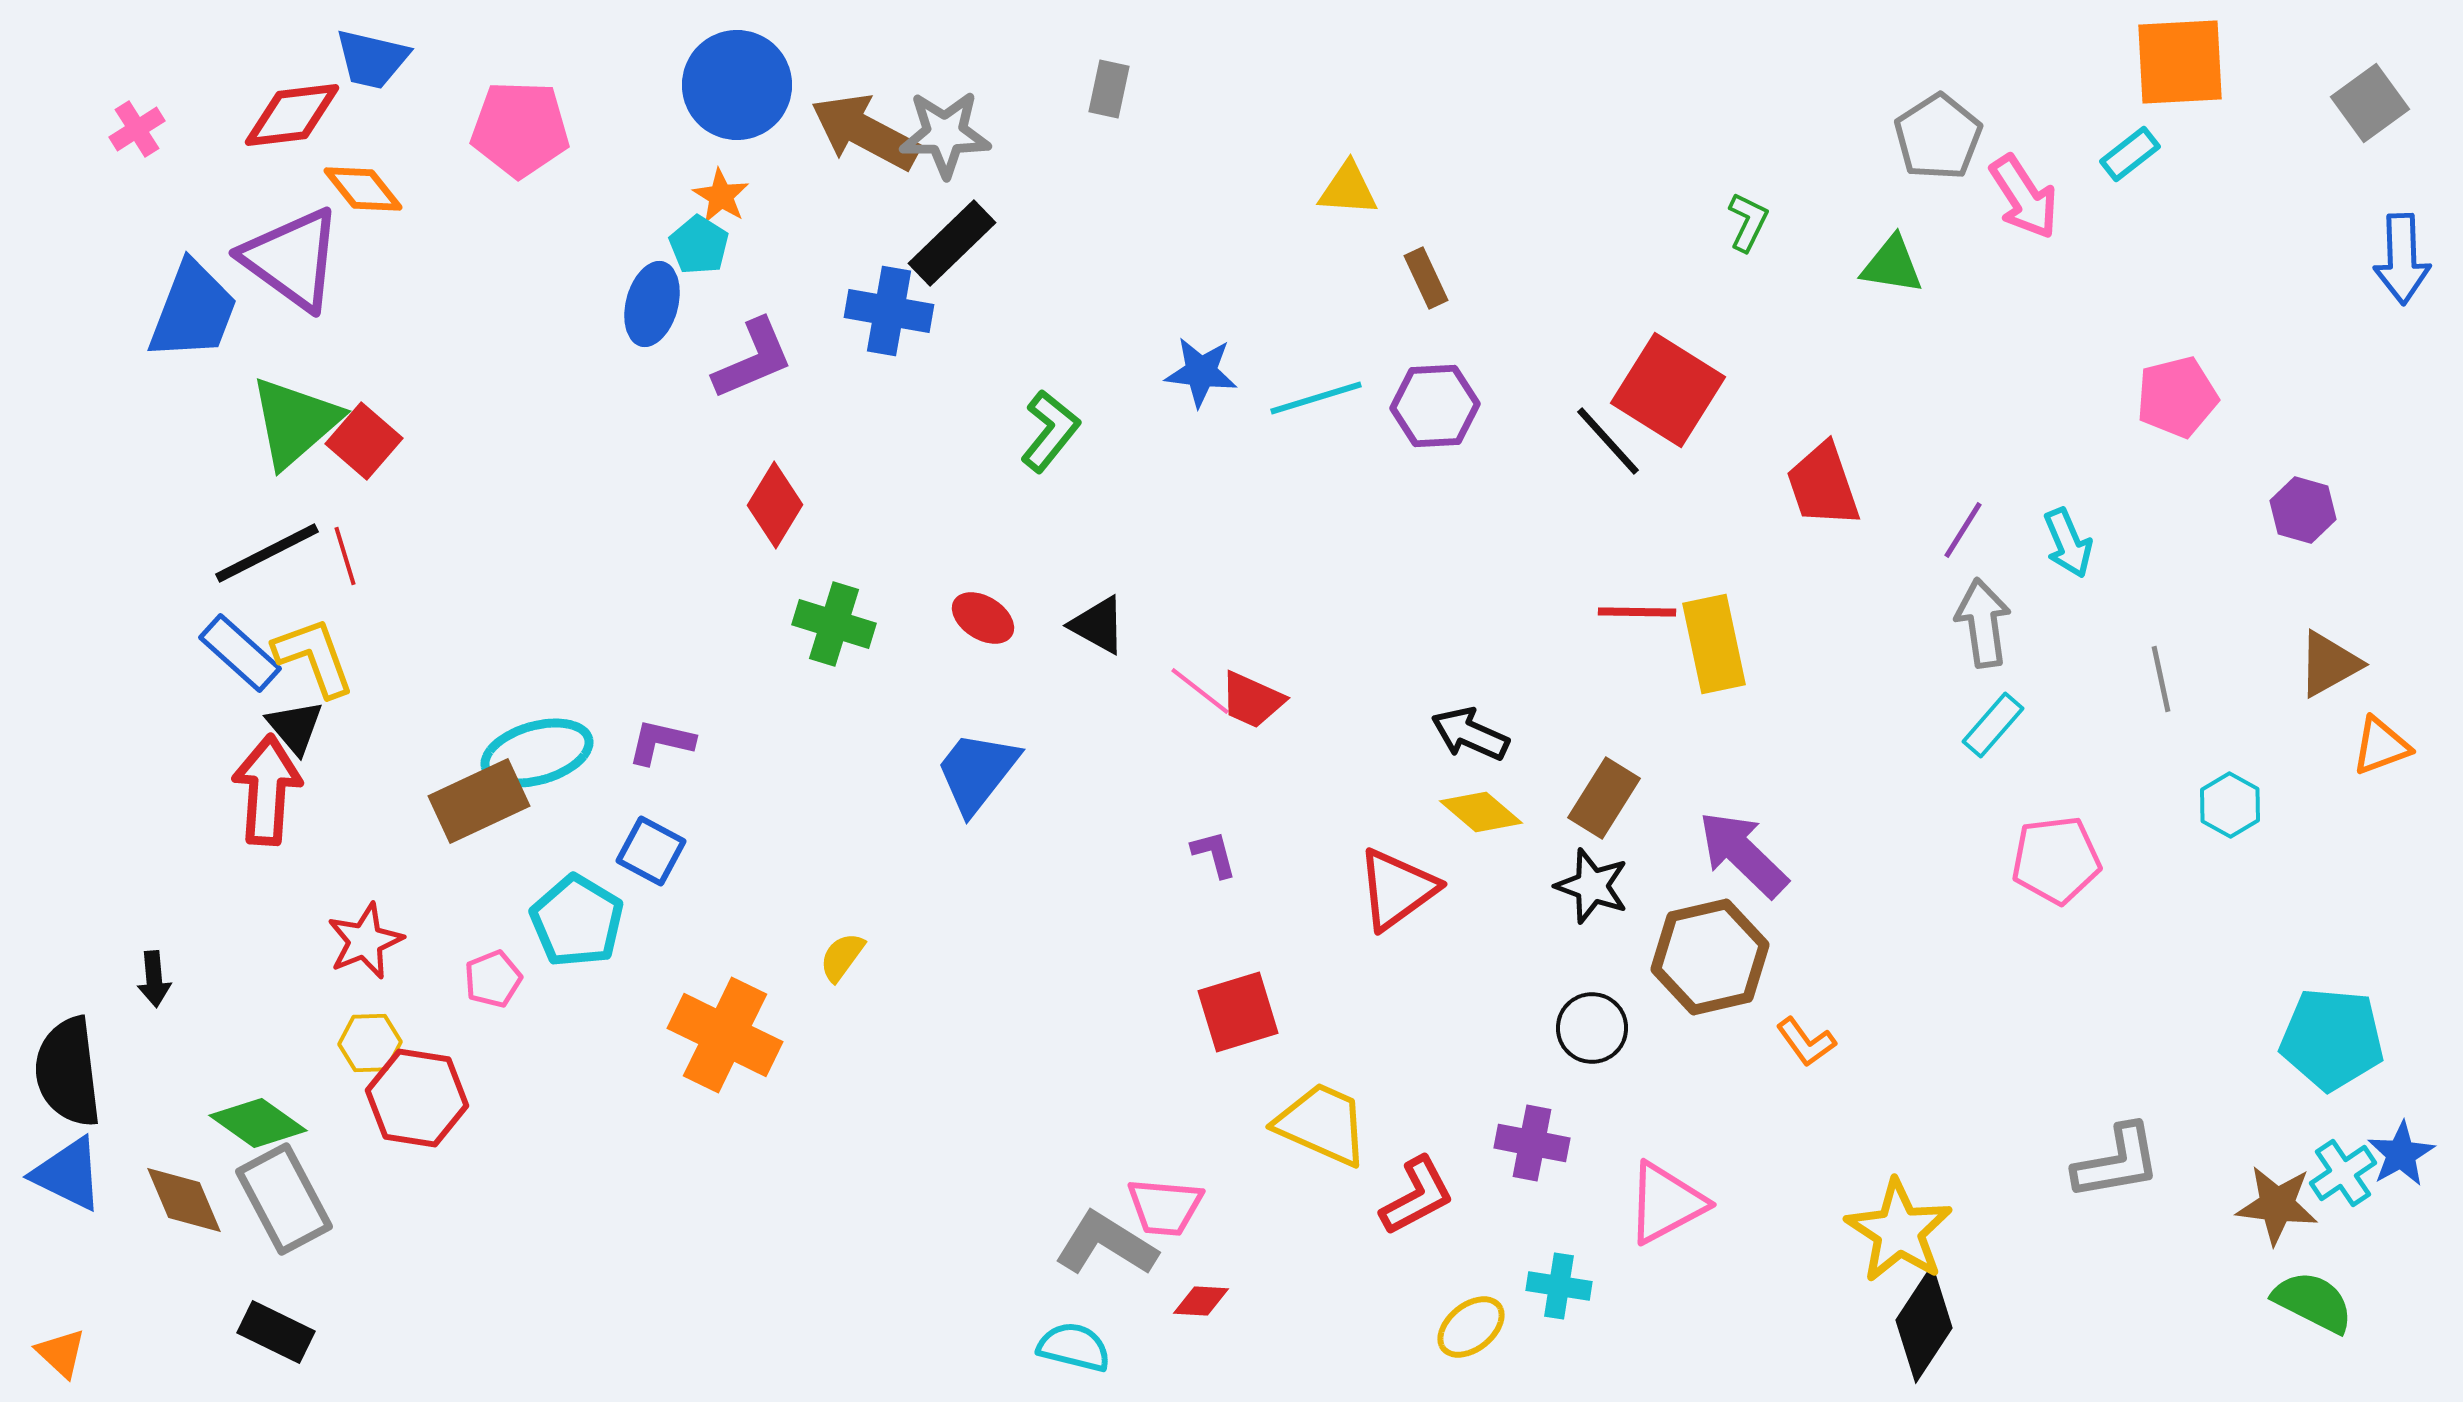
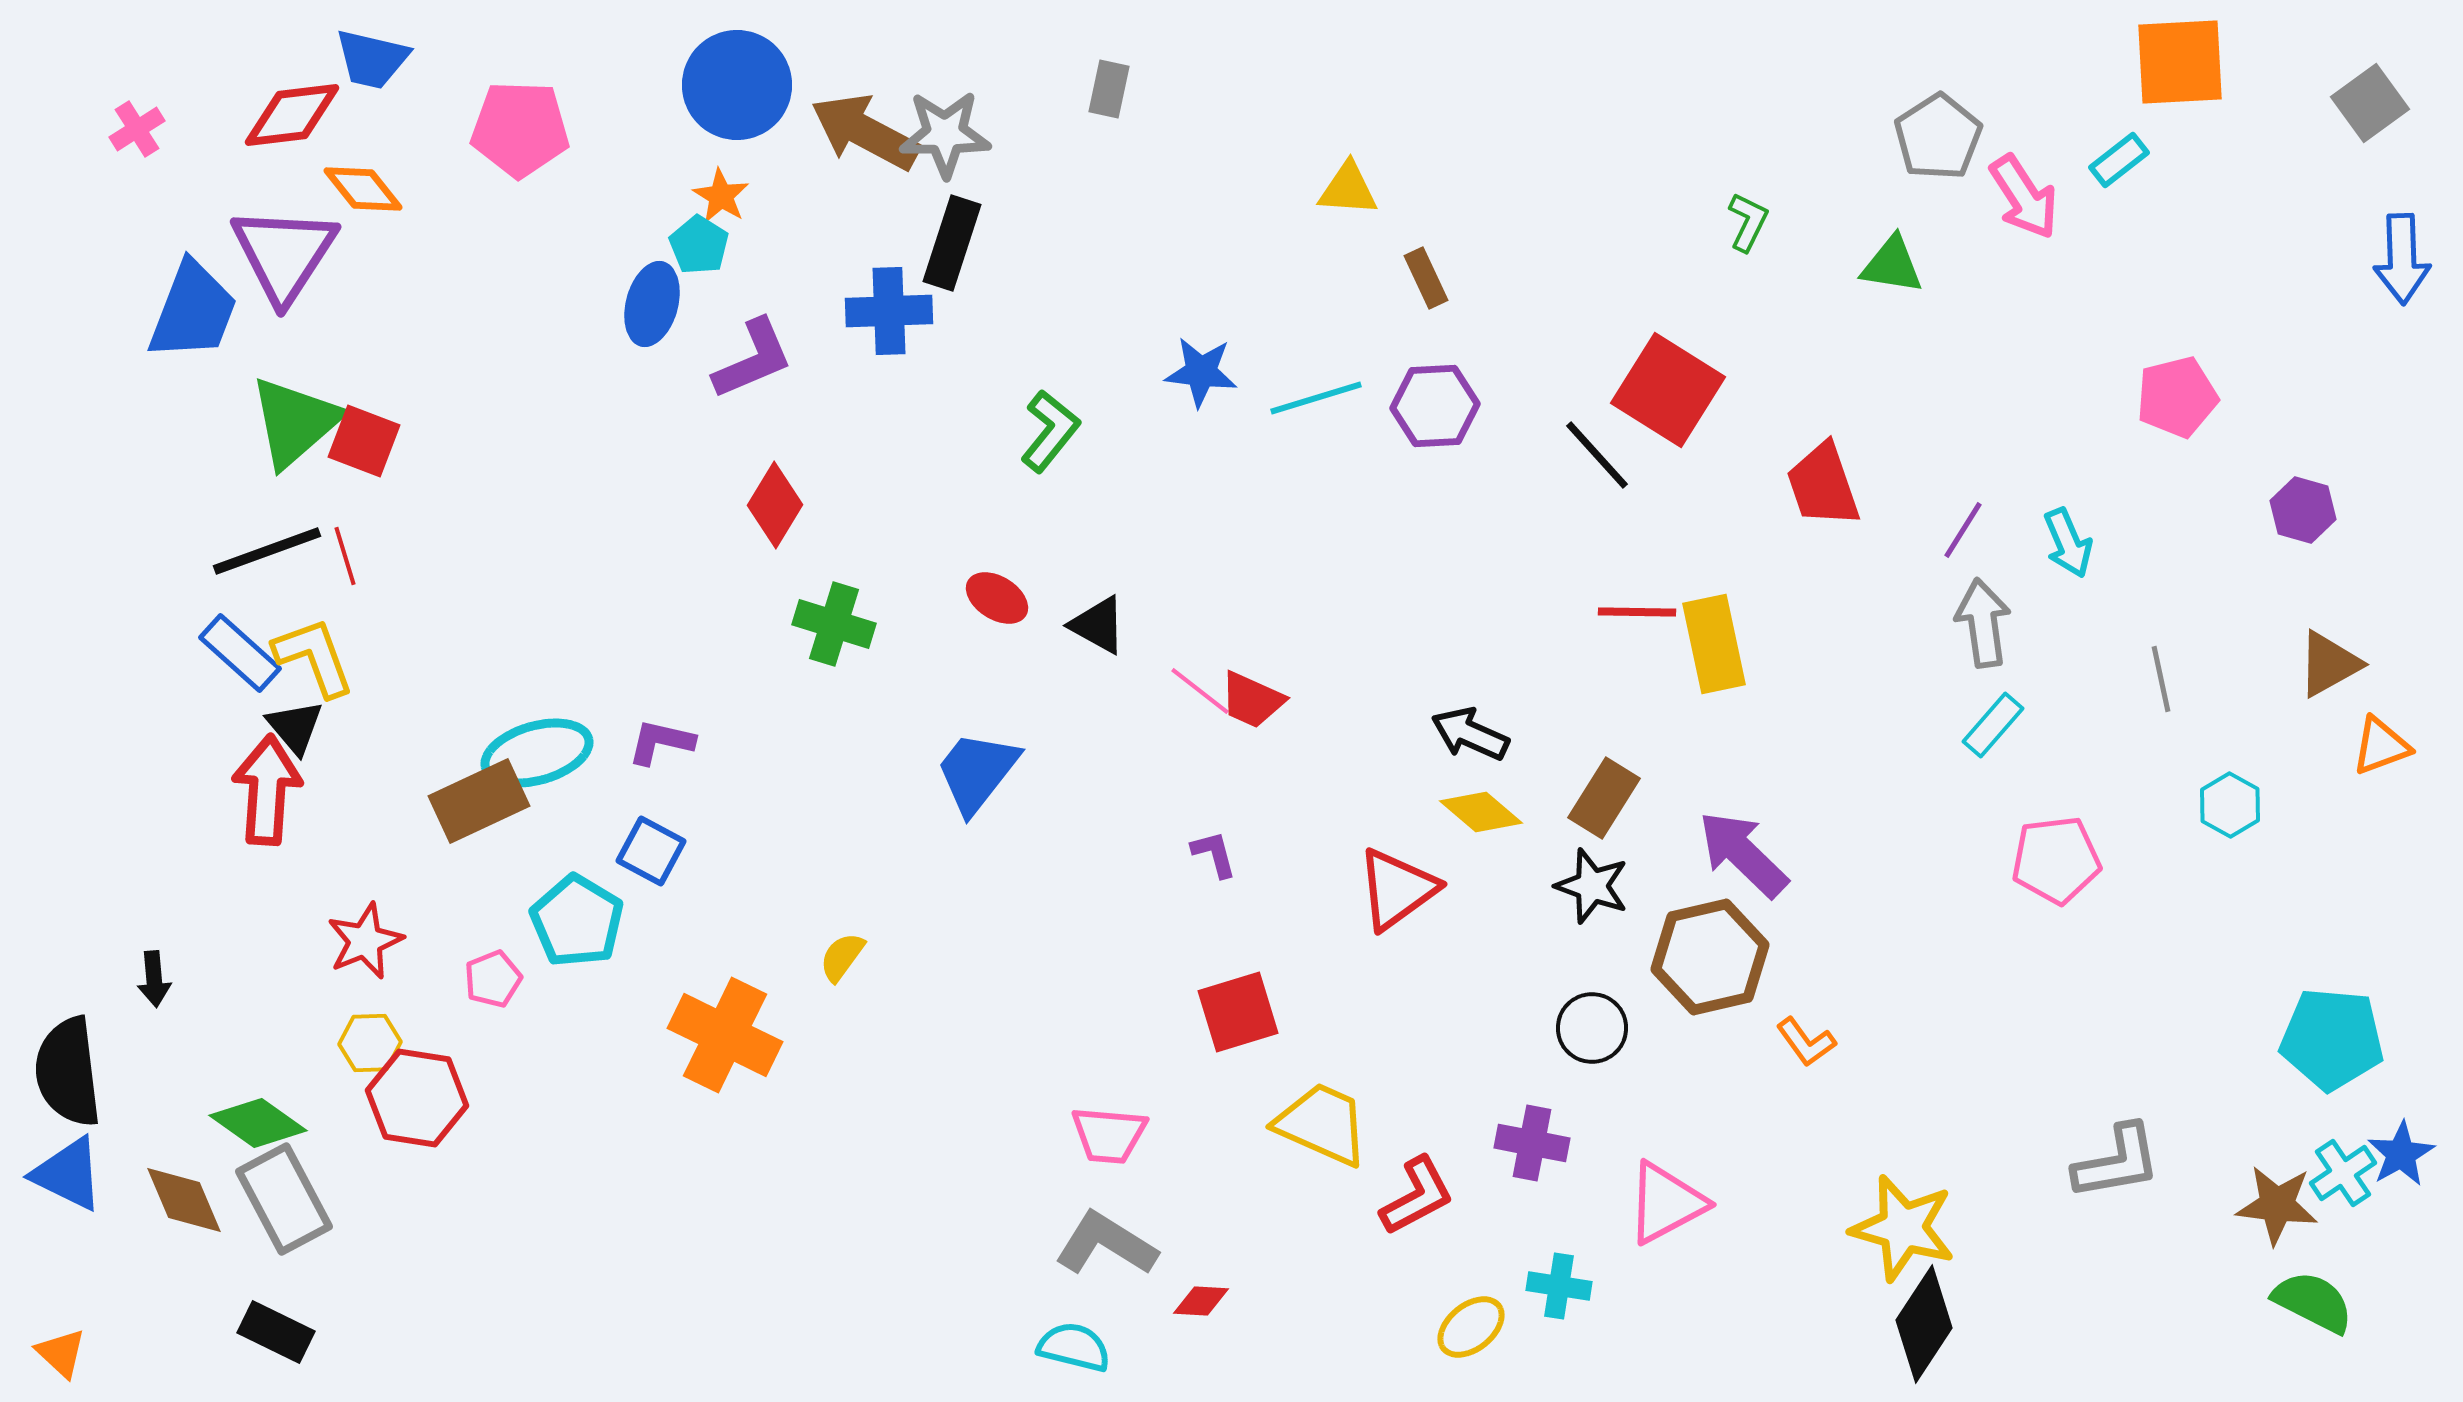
cyan rectangle at (2130, 154): moved 11 px left, 6 px down
black rectangle at (952, 243): rotated 28 degrees counterclockwise
purple triangle at (292, 259): moved 8 px left, 5 px up; rotated 27 degrees clockwise
blue cross at (889, 311): rotated 12 degrees counterclockwise
red square at (364, 441): rotated 20 degrees counterclockwise
black line at (1608, 441): moved 11 px left, 14 px down
black line at (267, 553): moved 2 px up; rotated 7 degrees clockwise
red ellipse at (983, 618): moved 14 px right, 20 px up
pink trapezoid at (1165, 1207): moved 56 px left, 72 px up
yellow star at (1899, 1231): moved 4 px right, 3 px up; rotated 17 degrees counterclockwise
